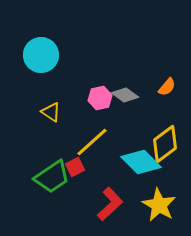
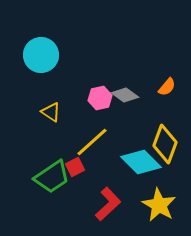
yellow diamond: rotated 33 degrees counterclockwise
red L-shape: moved 2 px left
